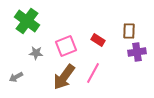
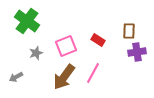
gray star: rotated 24 degrees counterclockwise
